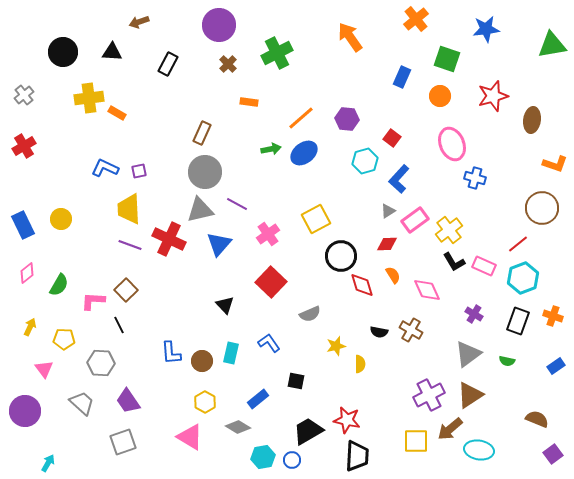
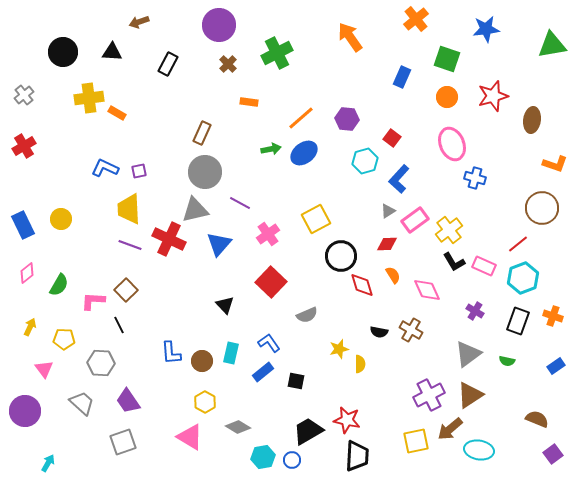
orange circle at (440, 96): moved 7 px right, 1 px down
purple line at (237, 204): moved 3 px right, 1 px up
gray triangle at (200, 210): moved 5 px left
gray semicircle at (310, 314): moved 3 px left, 1 px down
purple cross at (474, 314): moved 1 px right, 3 px up
yellow star at (336, 346): moved 3 px right, 3 px down
blue rectangle at (258, 399): moved 5 px right, 27 px up
yellow square at (416, 441): rotated 12 degrees counterclockwise
